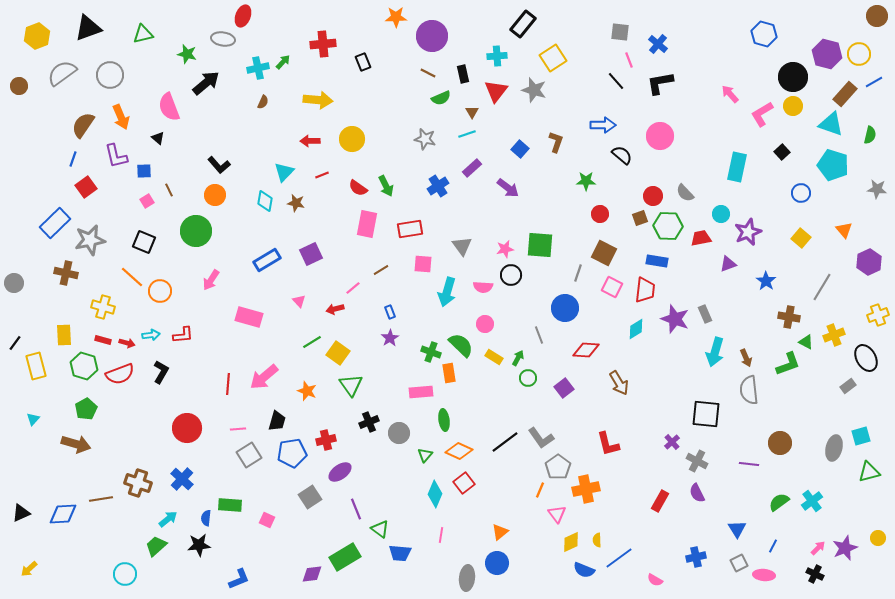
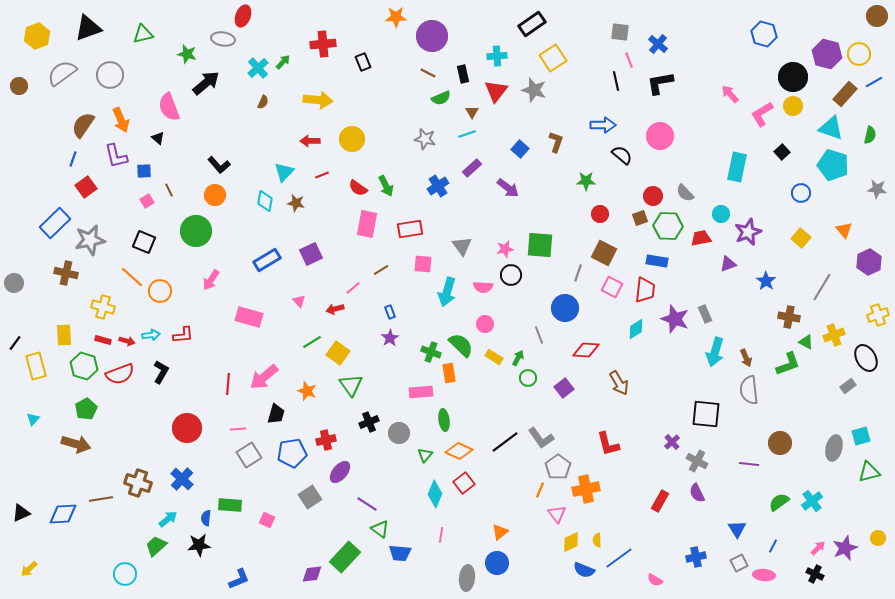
black rectangle at (523, 24): moved 9 px right; rotated 16 degrees clockwise
cyan cross at (258, 68): rotated 30 degrees counterclockwise
black line at (616, 81): rotated 30 degrees clockwise
orange arrow at (121, 117): moved 3 px down
cyan triangle at (831, 124): moved 4 px down
red arrow at (127, 343): moved 2 px up
black trapezoid at (277, 421): moved 1 px left, 7 px up
purple ellipse at (340, 472): rotated 15 degrees counterclockwise
purple line at (356, 509): moved 11 px right, 5 px up; rotated 35 degrees counterclockwise
green rectangle at (345, 557): rotated 16 degrees counterclockwise
